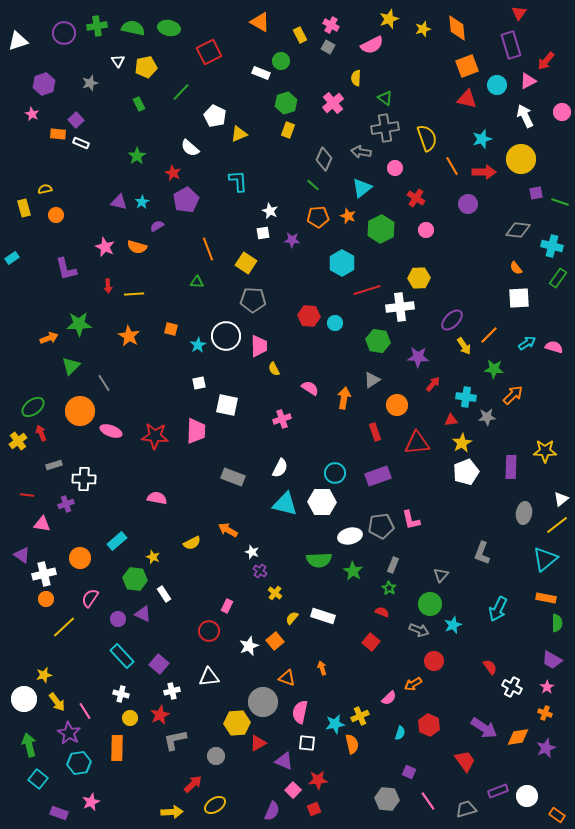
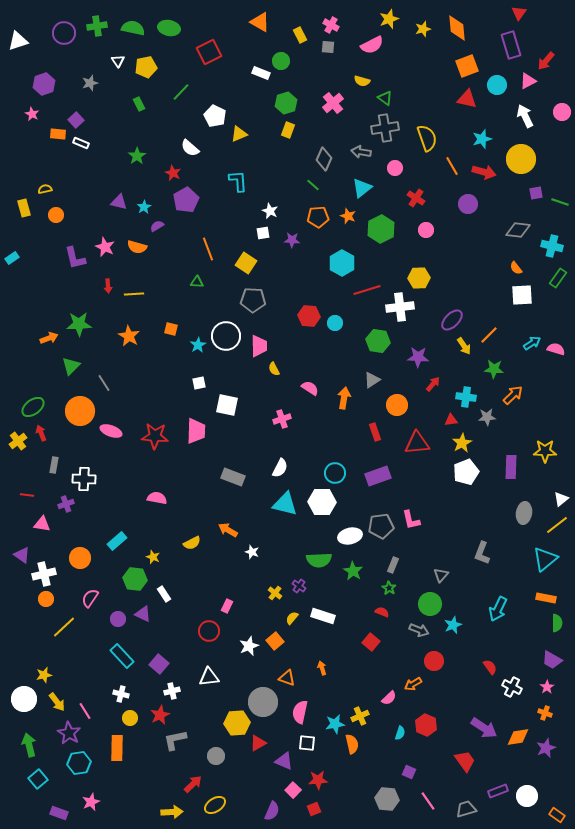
gray square at (328, 47): rotated 24 degrees counterclockwise
yellow semicircle at (356, 78): moved 6 px right, 3 px down; rotated 77 degrees counterclockwise
red arrow at (484, 172): rotated 15 degrees clockwise
cyan star at (142, 202): moved 2 px right, 5 px down
purple L-shape at (66, 269): moved 9 px right, 11 px up
white square at (519, 298): moved 3 px right, 3 px up
cyan arrow at (527, 343): moved 5 px right
pink semicircle at (554, 347): moved 2 px right, 2 px down
gray rectangle at (54, 465): rotated 63 degrees counterclockwise
purple cross at (260, 571): moved 39 px right, 15 px down
red hexagon at (429, 725): moved 3 px left
cyan square at (38, 779): rotated 12 degrees clockwise
